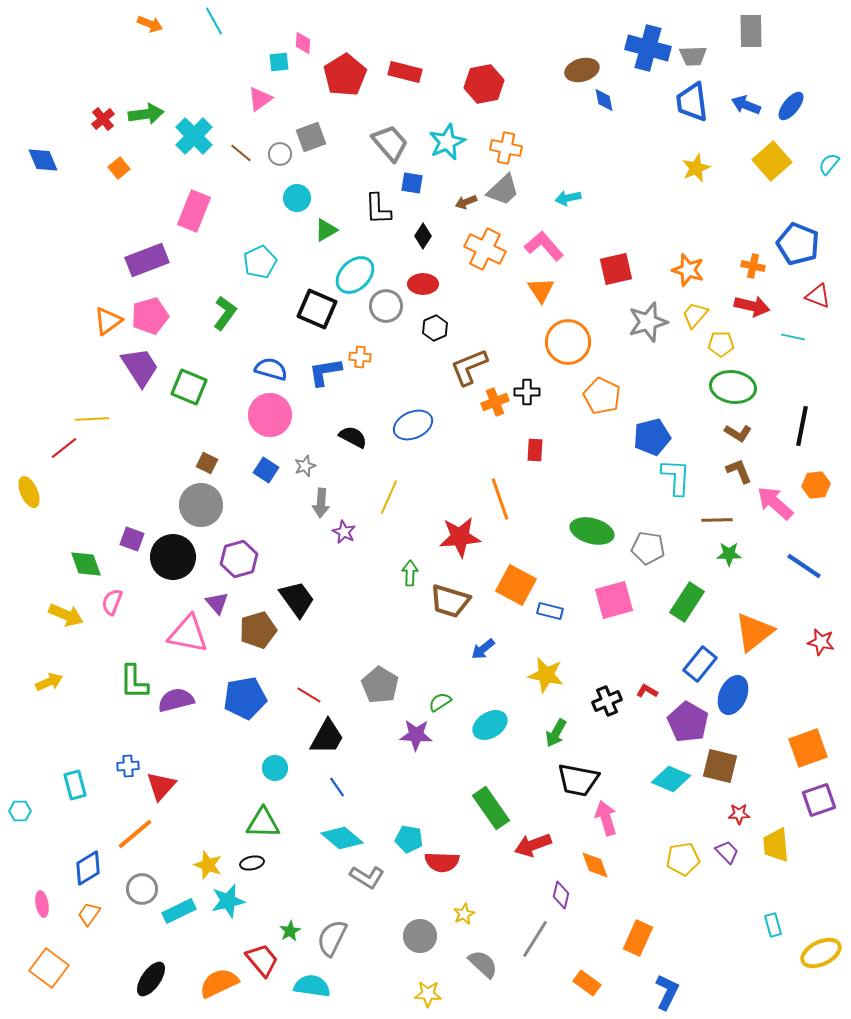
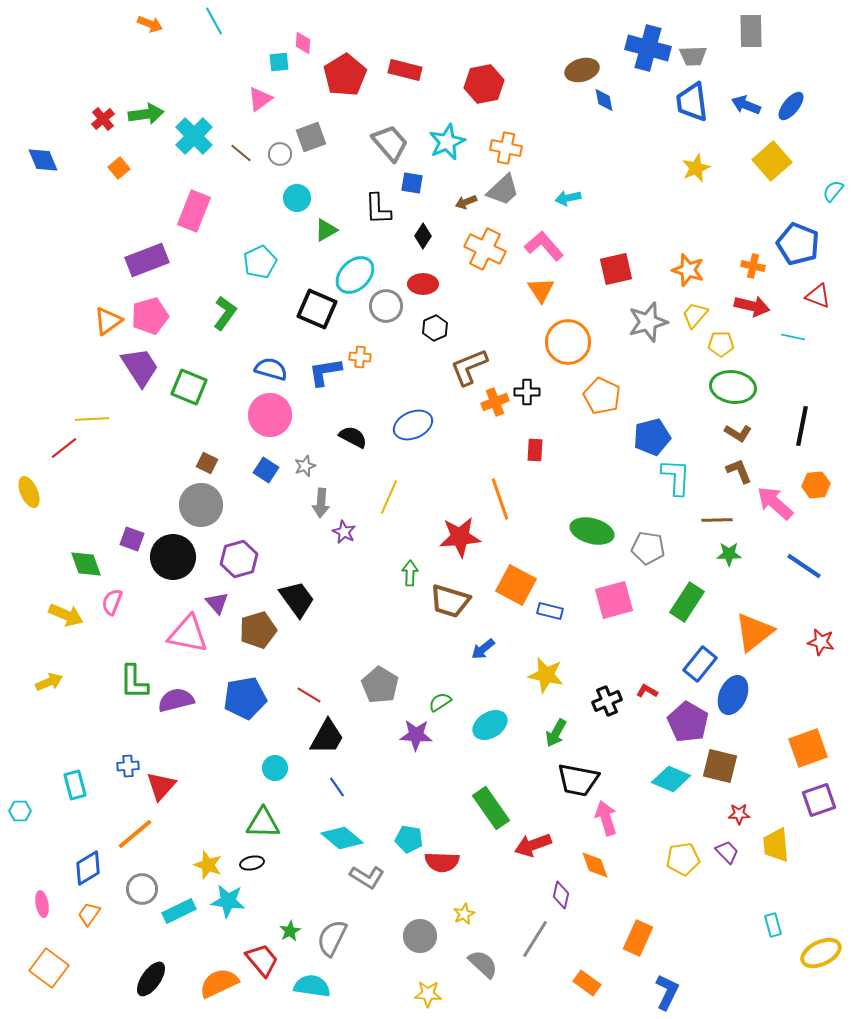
red rectangle at (405, 72): moved 2 px up
cyan semicircle at (829, 164): moved 4 px right, 27 px down
cyan star at (228, 901): rotated 20 degrees clockwise
